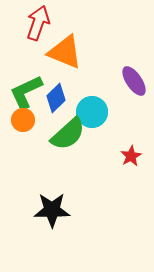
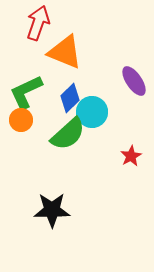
blue diamond: moved 14 px right
orange circle: moved 2 px left
